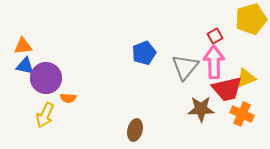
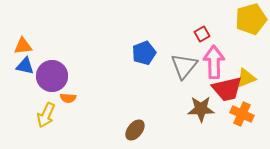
red square: moved 13 px left, 2 px up
gray triangle: moved 1 px left, 1 px up
purple circle: moved 6 px right, 2 px up
yellow arrow: moved 1 px right
brown ellipse: rotated 25 degrees clockwise
